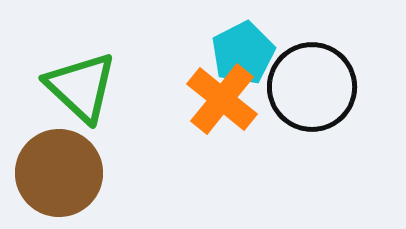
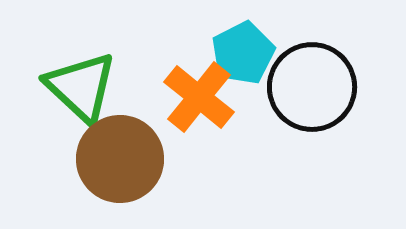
orange cross: moved 23 px left, 2 px up
brown circle: moved 61 px right, 14 px up
